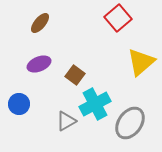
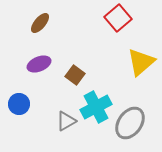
cyan cross: moved 1 px right, 3 px down
